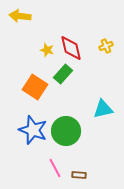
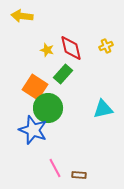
yellow arrow: moved 2 px right
green circle: moved 18 px left, 23 px up
